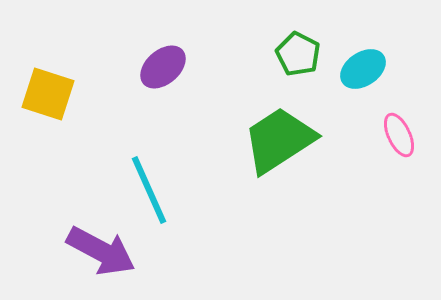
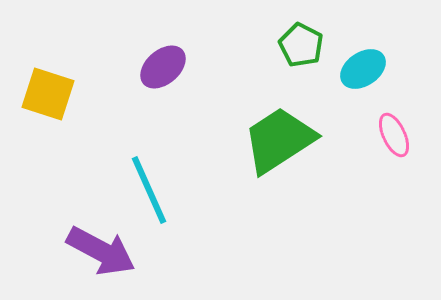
green pentagon: moved 3 px right, 9 px up
pink ellipse: moved 5 px left
